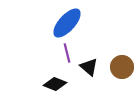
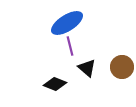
blue ellipse: rotated 16 degrees clockwise
purple line: moved 3 px right, 7 px up
black triangle: moved 2 px left, 1 px down
